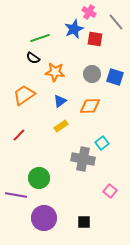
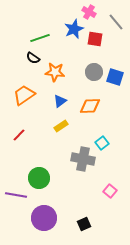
gray circle: moved 2 px right, 2 px up
black square: moved 2 px down; rotated 24 degrees counterclockwise
